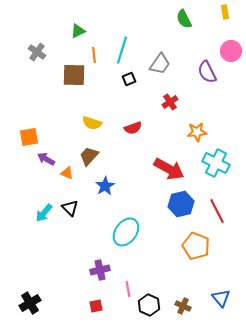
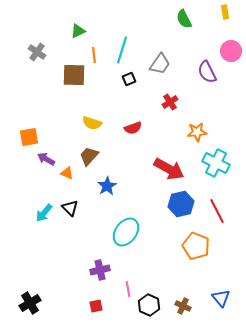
blue star: moved 2 px right
